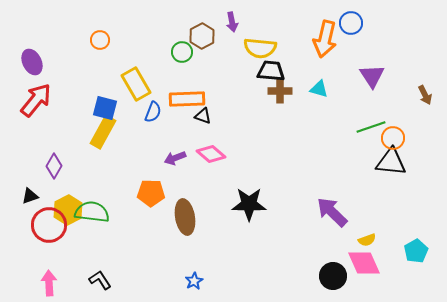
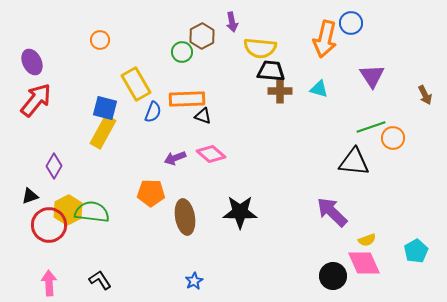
black triangle at (391, 162): moved 37 px left
black star at (249, 204): moved 9 px left, 8 px down
